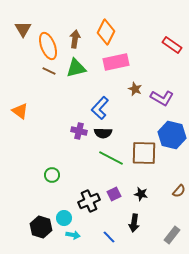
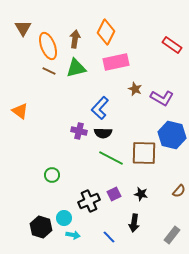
brown triangle: moved 1 px up
